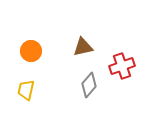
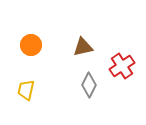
orange circle: moved 6 px up
red cross: rotated 15 degrees counterclockwise
gray diamond: rotated 15 degrees counterclockwise
